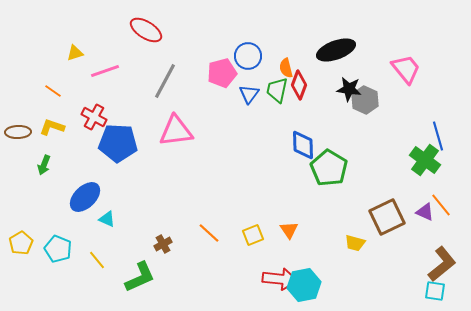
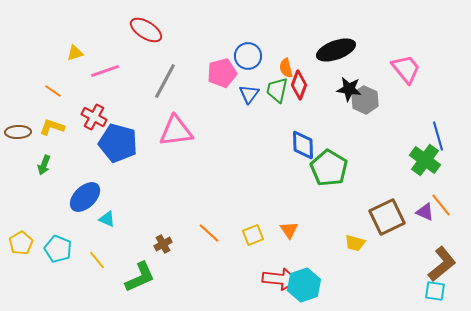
blue pentagon at (118, 143): rotated 12 degrees clockwise
cyan hexagon at (304, 285): rotated 8 degrees counterclockwise
